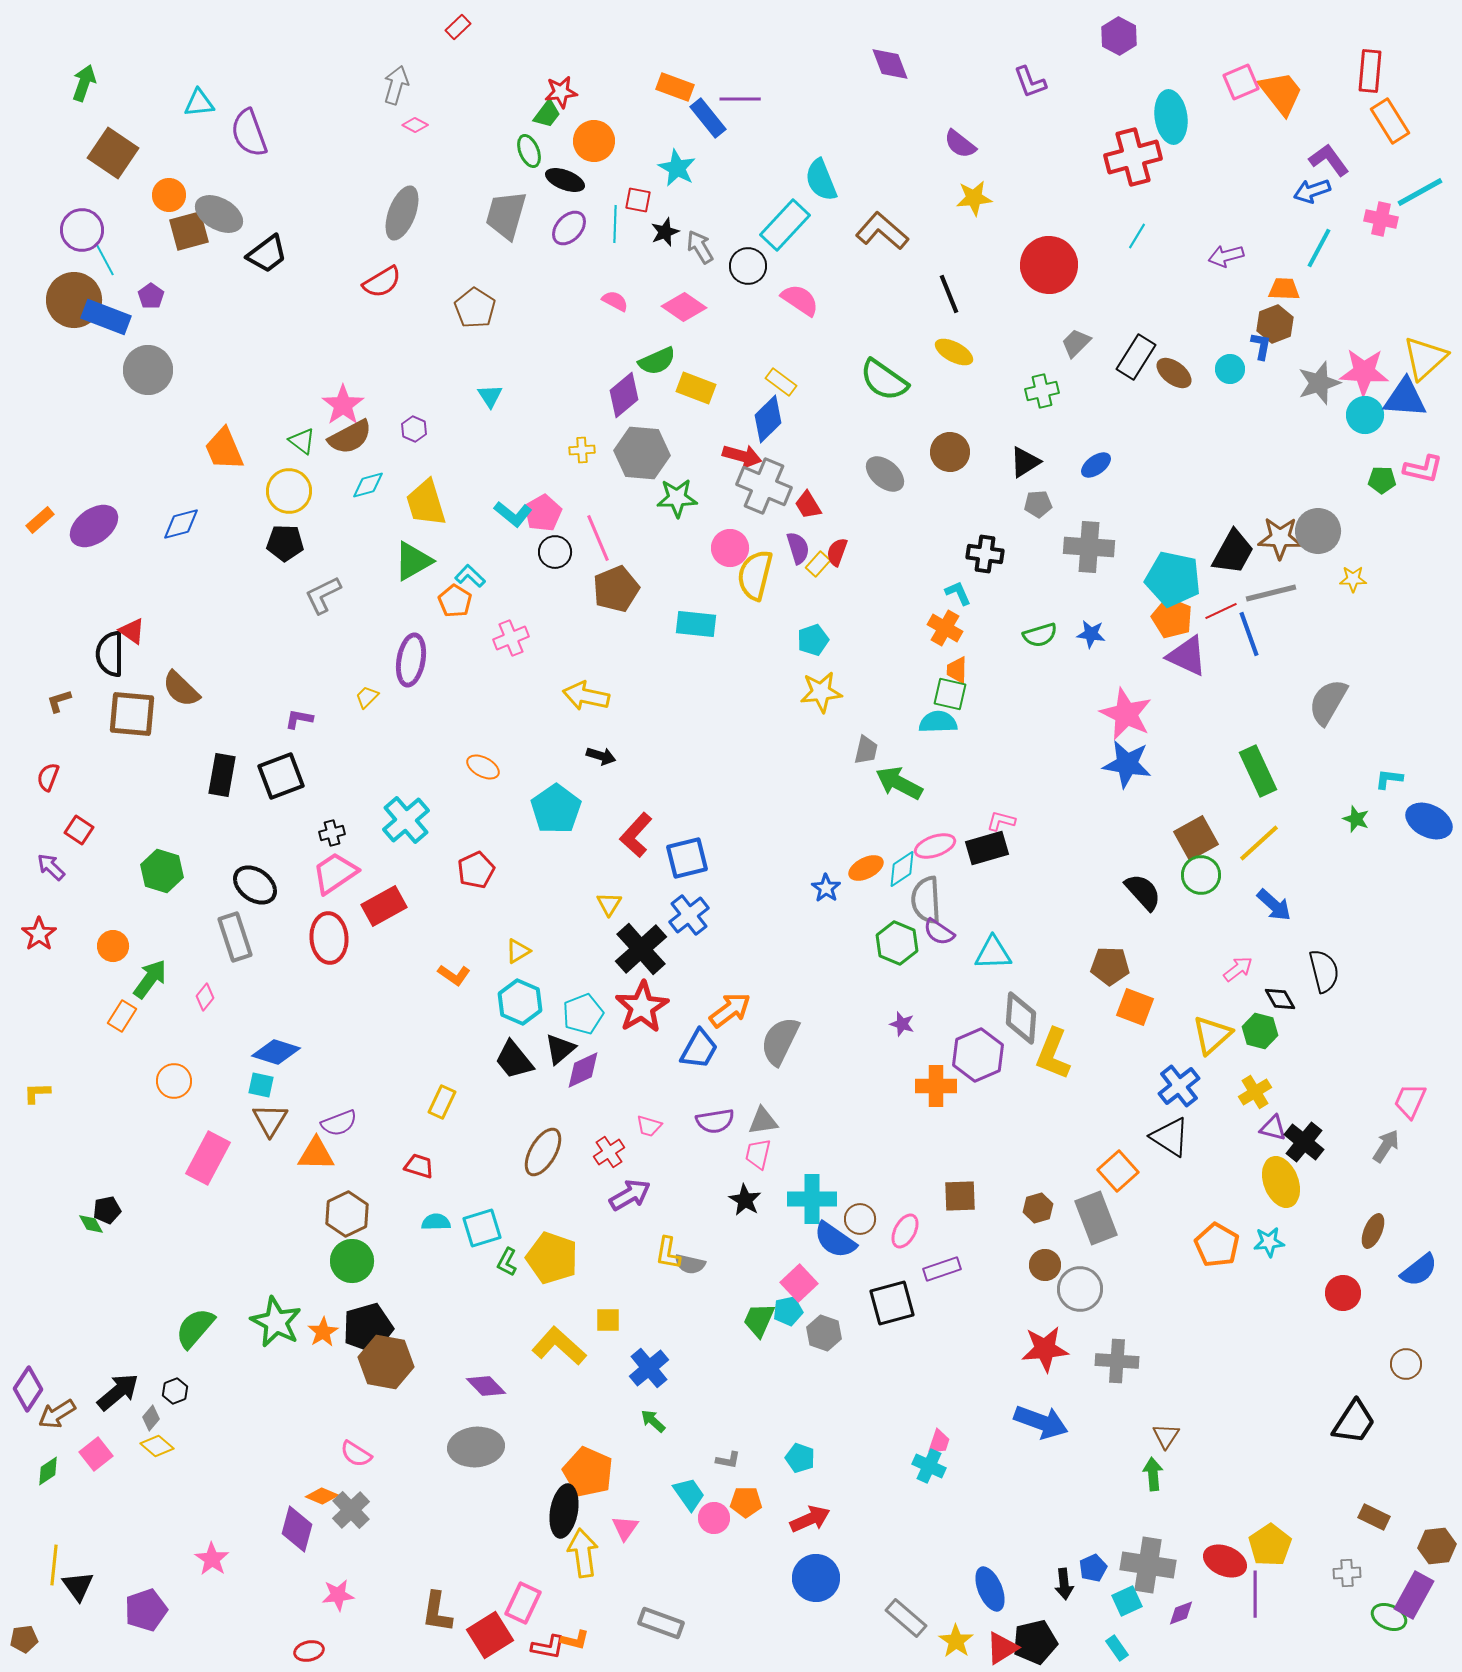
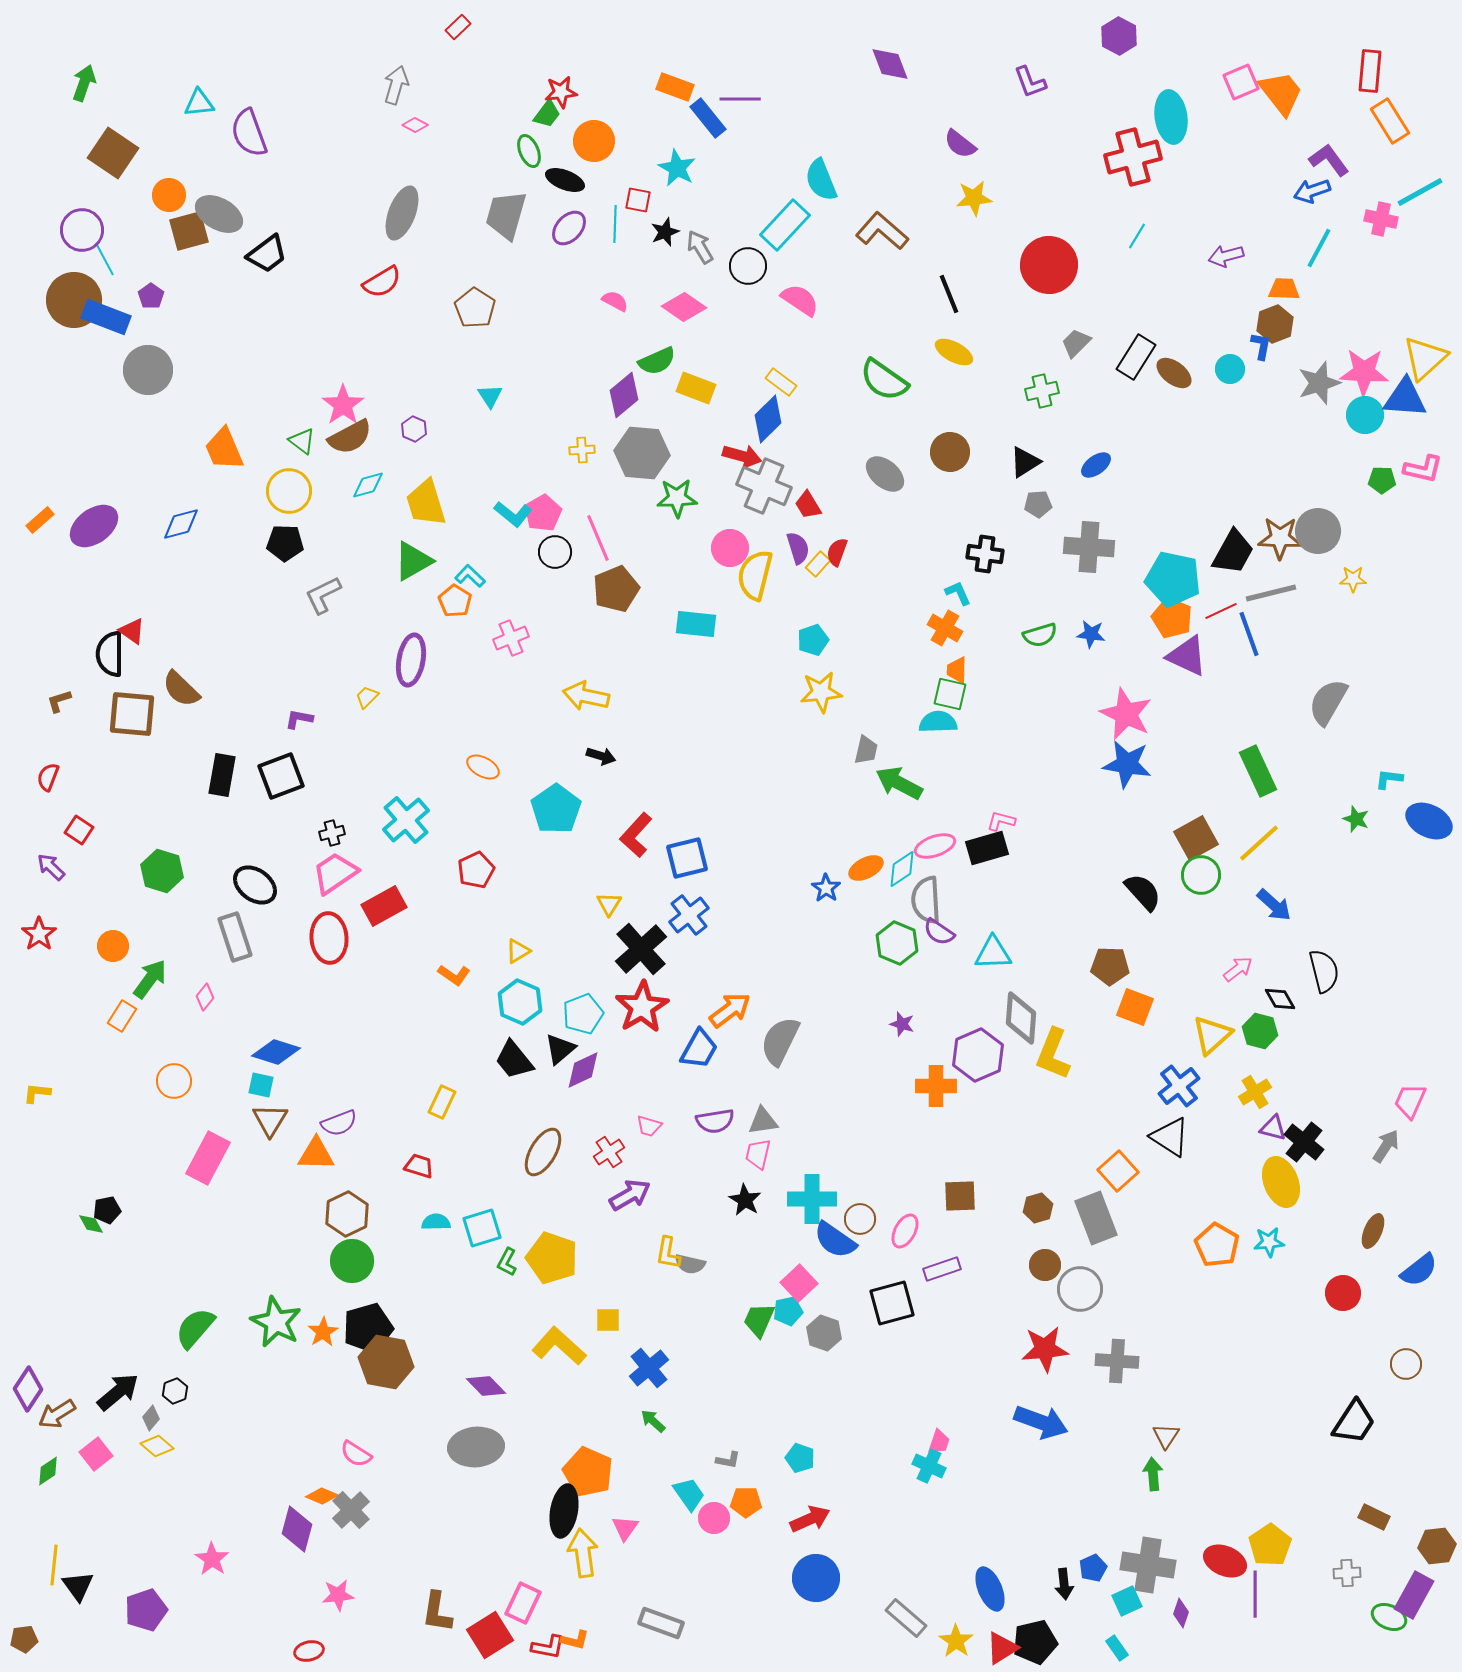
yellow L-shape at (37, 1093): rotated 8 degrees clockwise
purple diamond at (1181, 1613): rotated 52 degrees counterclockwise
